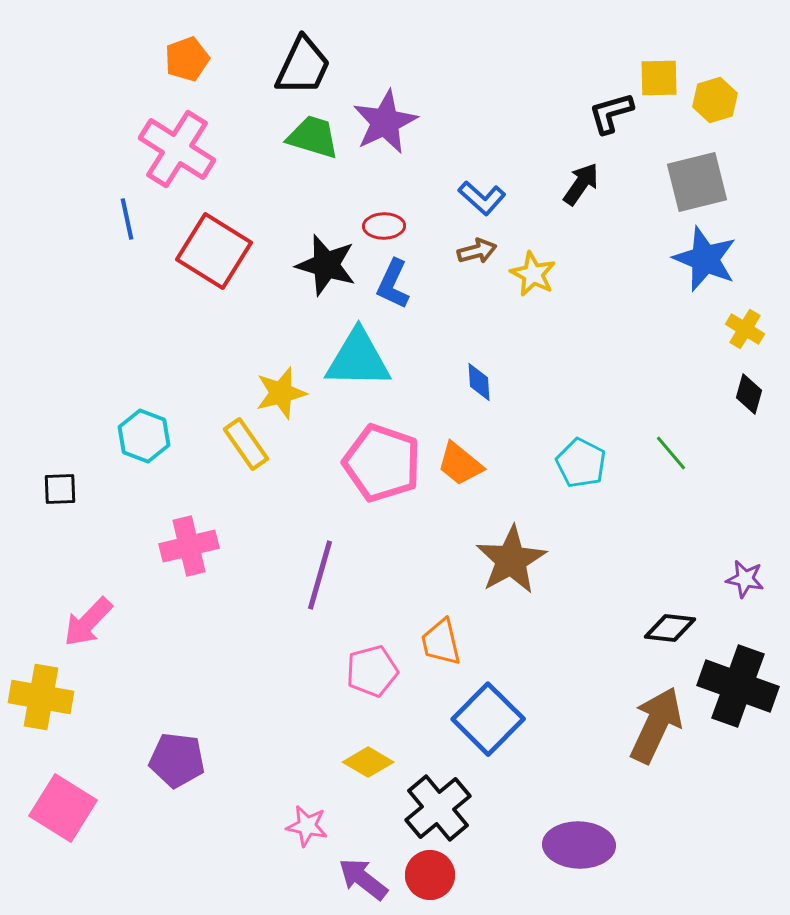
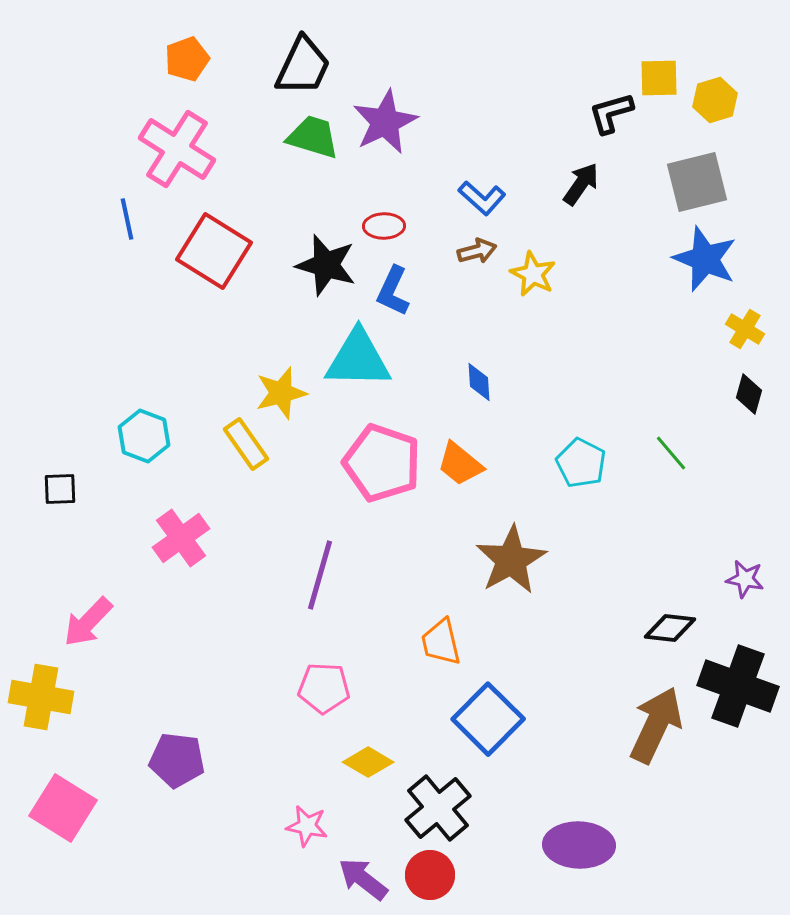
blue L-shape at (393, 284): moved 7 px down
pink cross at (189, 546): moved 8 px left, 8 px up; rotated 22 degrees counterclockwise
pink pentagon at (372, 671): moved 48 px left, 17 px down; rotated 18 degrees clockwise
